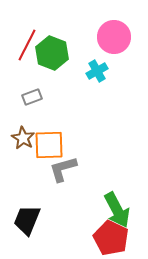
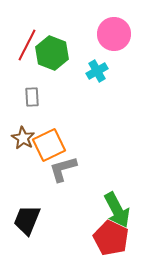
pink circle: moved 3 px up
gray rectangle: rotated 72 degrees counterclockwise
orange square: rotated 24 degrees counterclockwise
